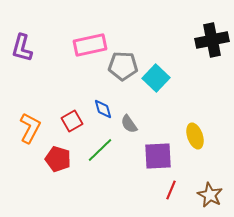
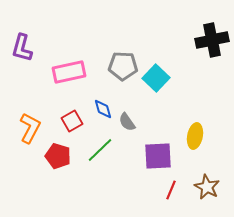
pink rectangle: moved 21 px left, 27 px down
gray semicircle: moved 2 px left, 2 px up
yellow ellipse: rotated 30 degrees clockwise
red pentagon: moved 3 px up
brown star: moved 3 px left, 8 px up
